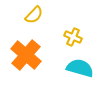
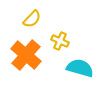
yellow semicircle: moved 2 px left, 4 px down
yellow cross: moved 13 px left, 4 px down
